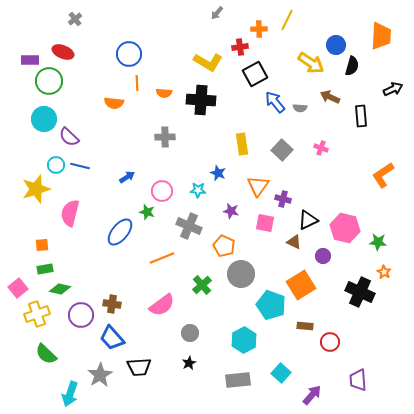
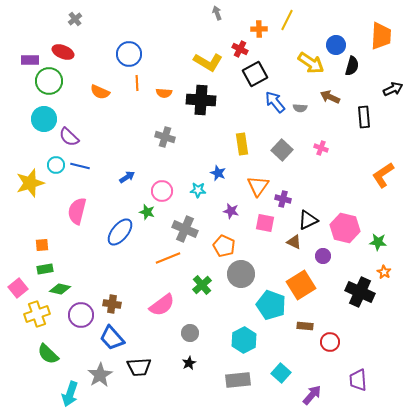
gray arrow at (217, 13): rotated 120 degrees clockwise
red cross at (240, 47): moved 2 px down; rotated 35 degrees clockwise
orange semicircle at (114, 103): moved 14 px left, 11 px up; rotated 18 degrees clockwise
black rectangle at (361, 116): moved 3 px right, 1 px down
gray cross at (165, 137): rotated 18 degrees clockwise
yellow star at (36, 189): moved 6 px left, 6 px up
pink semicircle at (70, 213): moved 7 px right, 2 px up
gray cross at (189, 226): moved 4 px left, 3 px down
orange line at (162, 258): moved 6 px right
green semicircle at (46, 354): moved 2 px right
